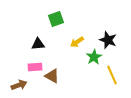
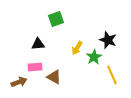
yellow arrow: moved 6 px down; rotated 24 degrees counterclockwise
brown triangle: moved 2 px right, 1 px down
brown arrow: moved 3 px up
